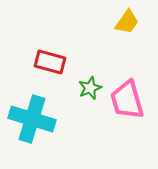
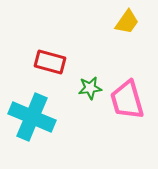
green star: rotated 15 degrees clockwise
cyan cross: moved 2 px up; rotated 6 degrees clockwise
